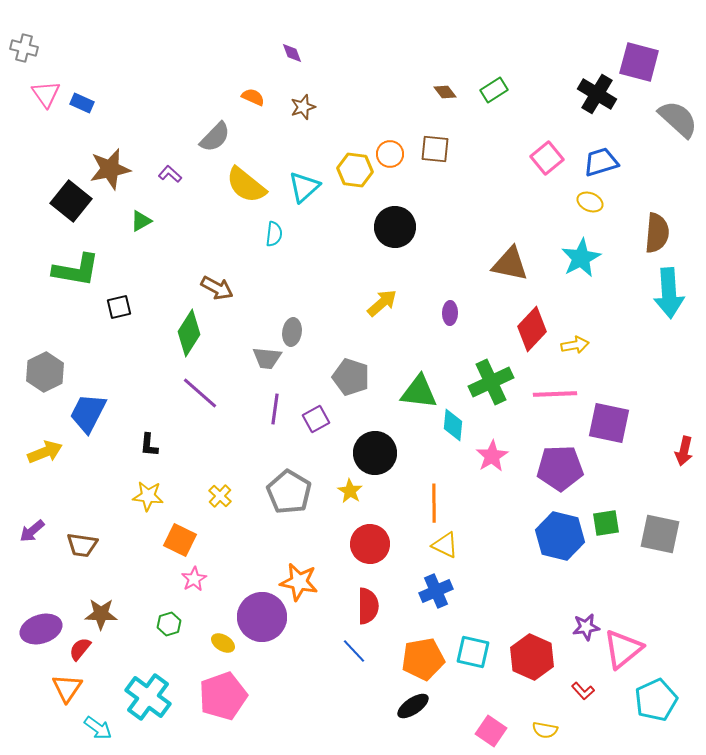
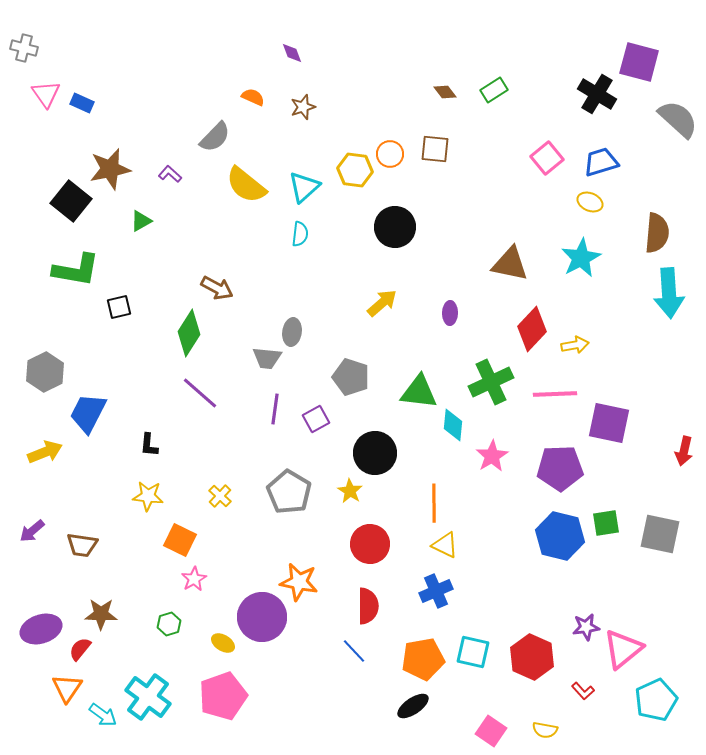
cyan semicircle at (274, 234): moved 26 px right
cyan arrow at (98, 728): moved 5 px right, 13 px up
